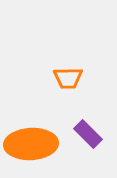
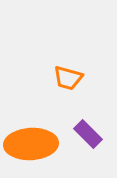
orange trapezoid: rotated 16 degrees clockwise
